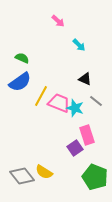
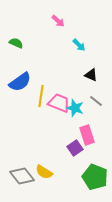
green semicircle: moved 6 px left, 15 px up
black triangle: moved 6 px right, 4 px up
yellow line: rotated 20 degrees counterclockwise
